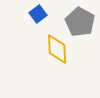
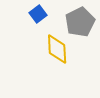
gray pentagon: rotated 16 degrees clockwise
